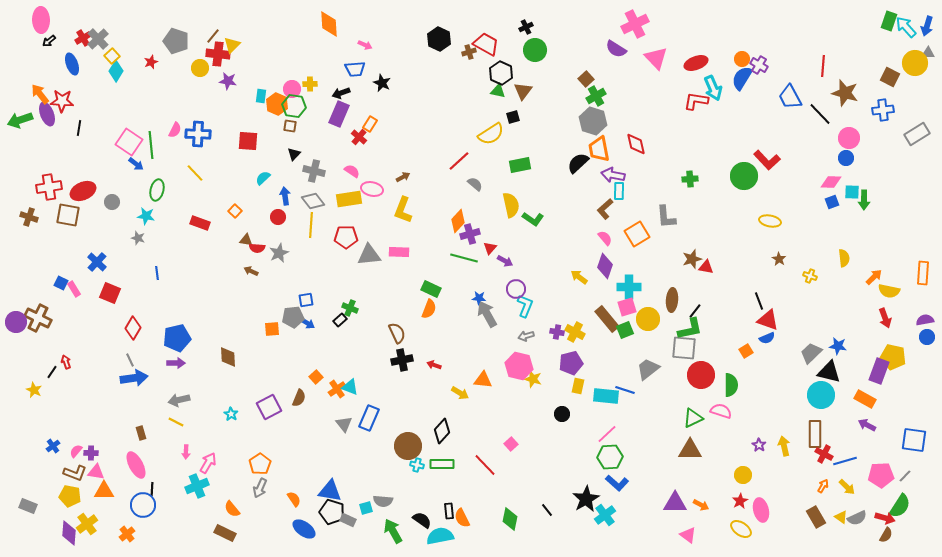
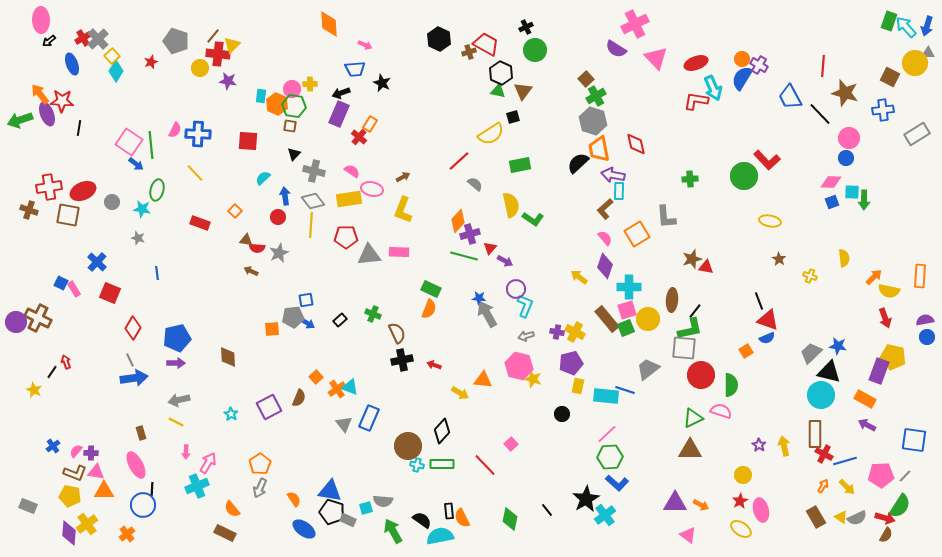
cyan star at (146, 216): moved 4 px left, 7 px up
brown cross at (29, 217): moved 7 px up
green line at (464, 258): moved 2 px up
orange rectangle at (923, 273): moved 3 px left, 3 px down
pink square at (627, 307): moved 3 px down
green cross at (350, 308): moved 23 px right, 6 px down
green square at (625, 330): moved 1 px right, 2 px up
